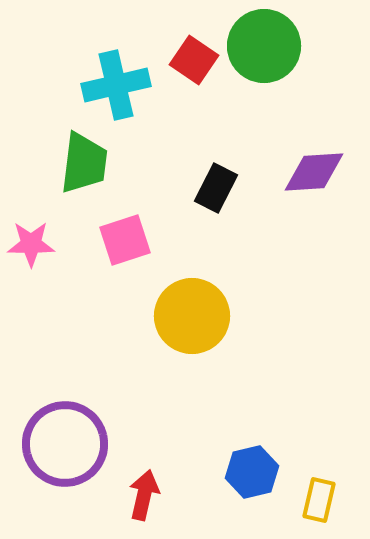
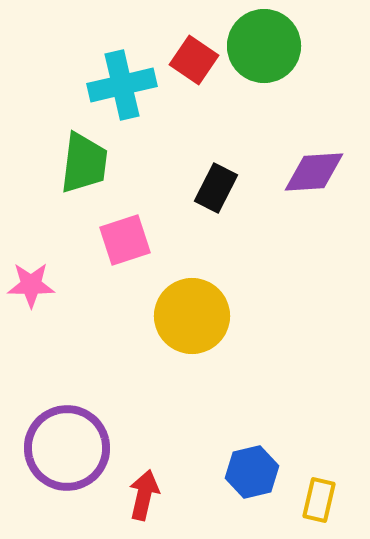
cyan cross: moved 6 px right
pink star: moved 41 px down
purple circle: moved 2 px right, 4 px down
